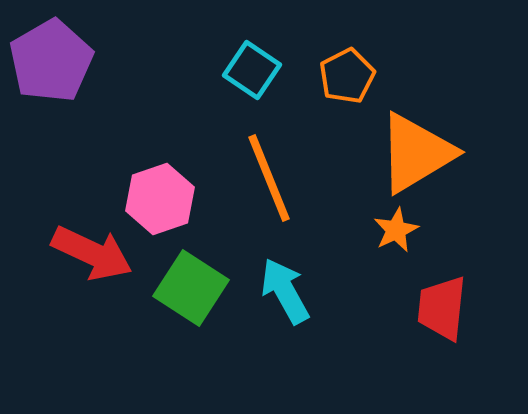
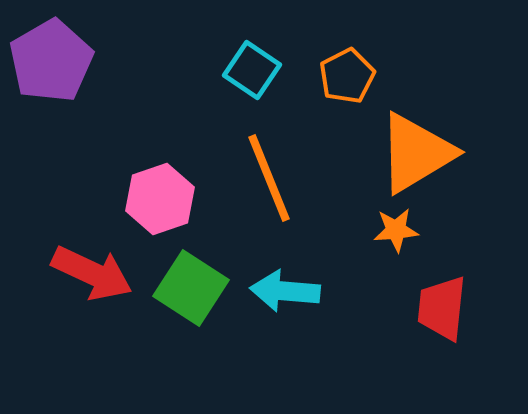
orange star: rotated 21 degrees clockwise
red arrow: moved 20 px down
cyan arrow: rotated 56 degrees counterclockwise
